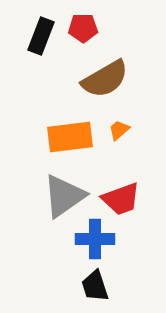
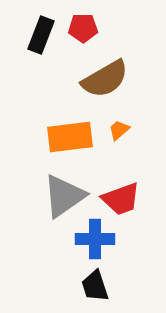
black rectangle: moved 1 px up
